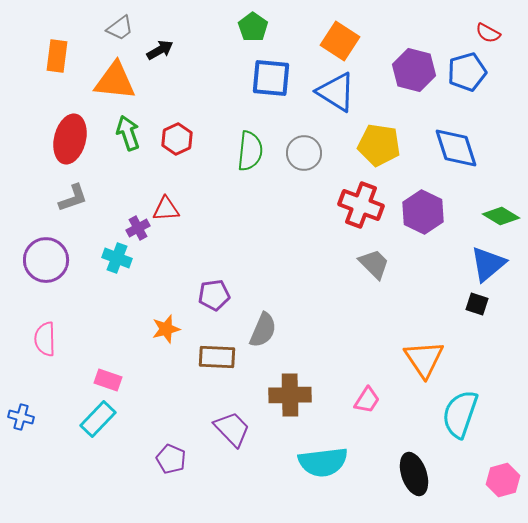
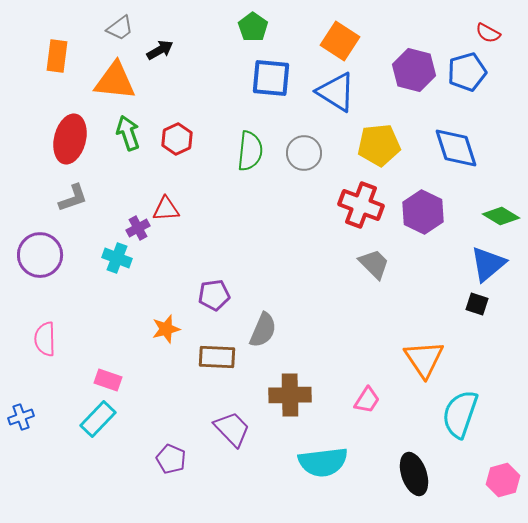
yellow pentagon at (379, 145): rotated 15 degrees counterclockwise
purple circle at (46, 260): moved 6 px left, 5 px up
blue cross at (21, 417): rotated 35 degrees counterclockwise
